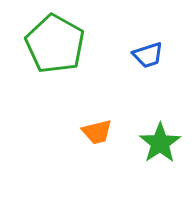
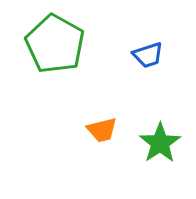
orange trapezoid: moved 5 px right, 2 px up
